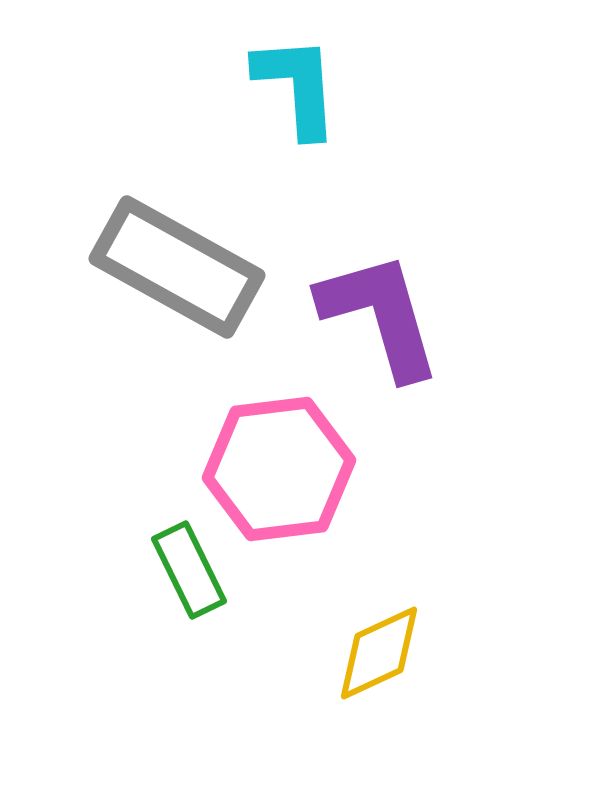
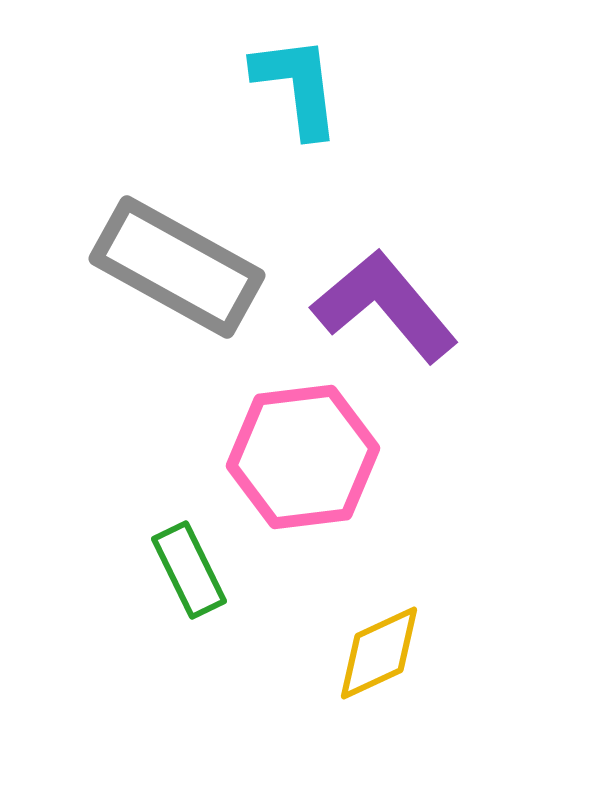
cyan L-shape: rotated 3 degrees counterclockwise
purple L-shape: moved 5 px right, 9 px up; rotated 24 degrees counterclockwise
pink hexagon: moved 24 px right, 12 px up
